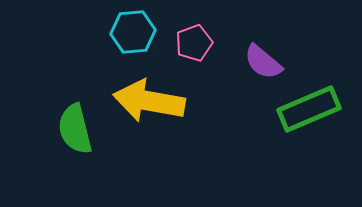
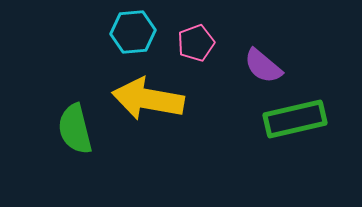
pink pentagon: moved 2 px right
purple semicircle: moved 4 px down
yellow arrow: moved 1 px left, 2 px up
green rectangle: moved 14 px left, 10 px down; rotated 10 degrees clockwise
